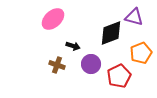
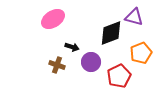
pink ellipse: rotated 10 degrees clockwise
black arrow: moved 1 px left, 1 px down
purple circle: moved 2 px up
